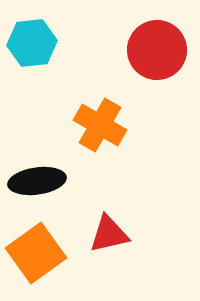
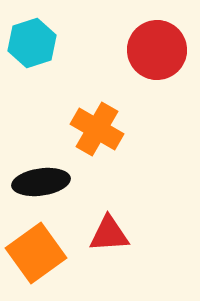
cyan hexagon: rotated 12 degrees counterclockwise
orange cross: moved 3 px left, 4 px down
black ellipse: moved 4 px right, 1 px down
red triangle: rotated 9 degrees clockwise
